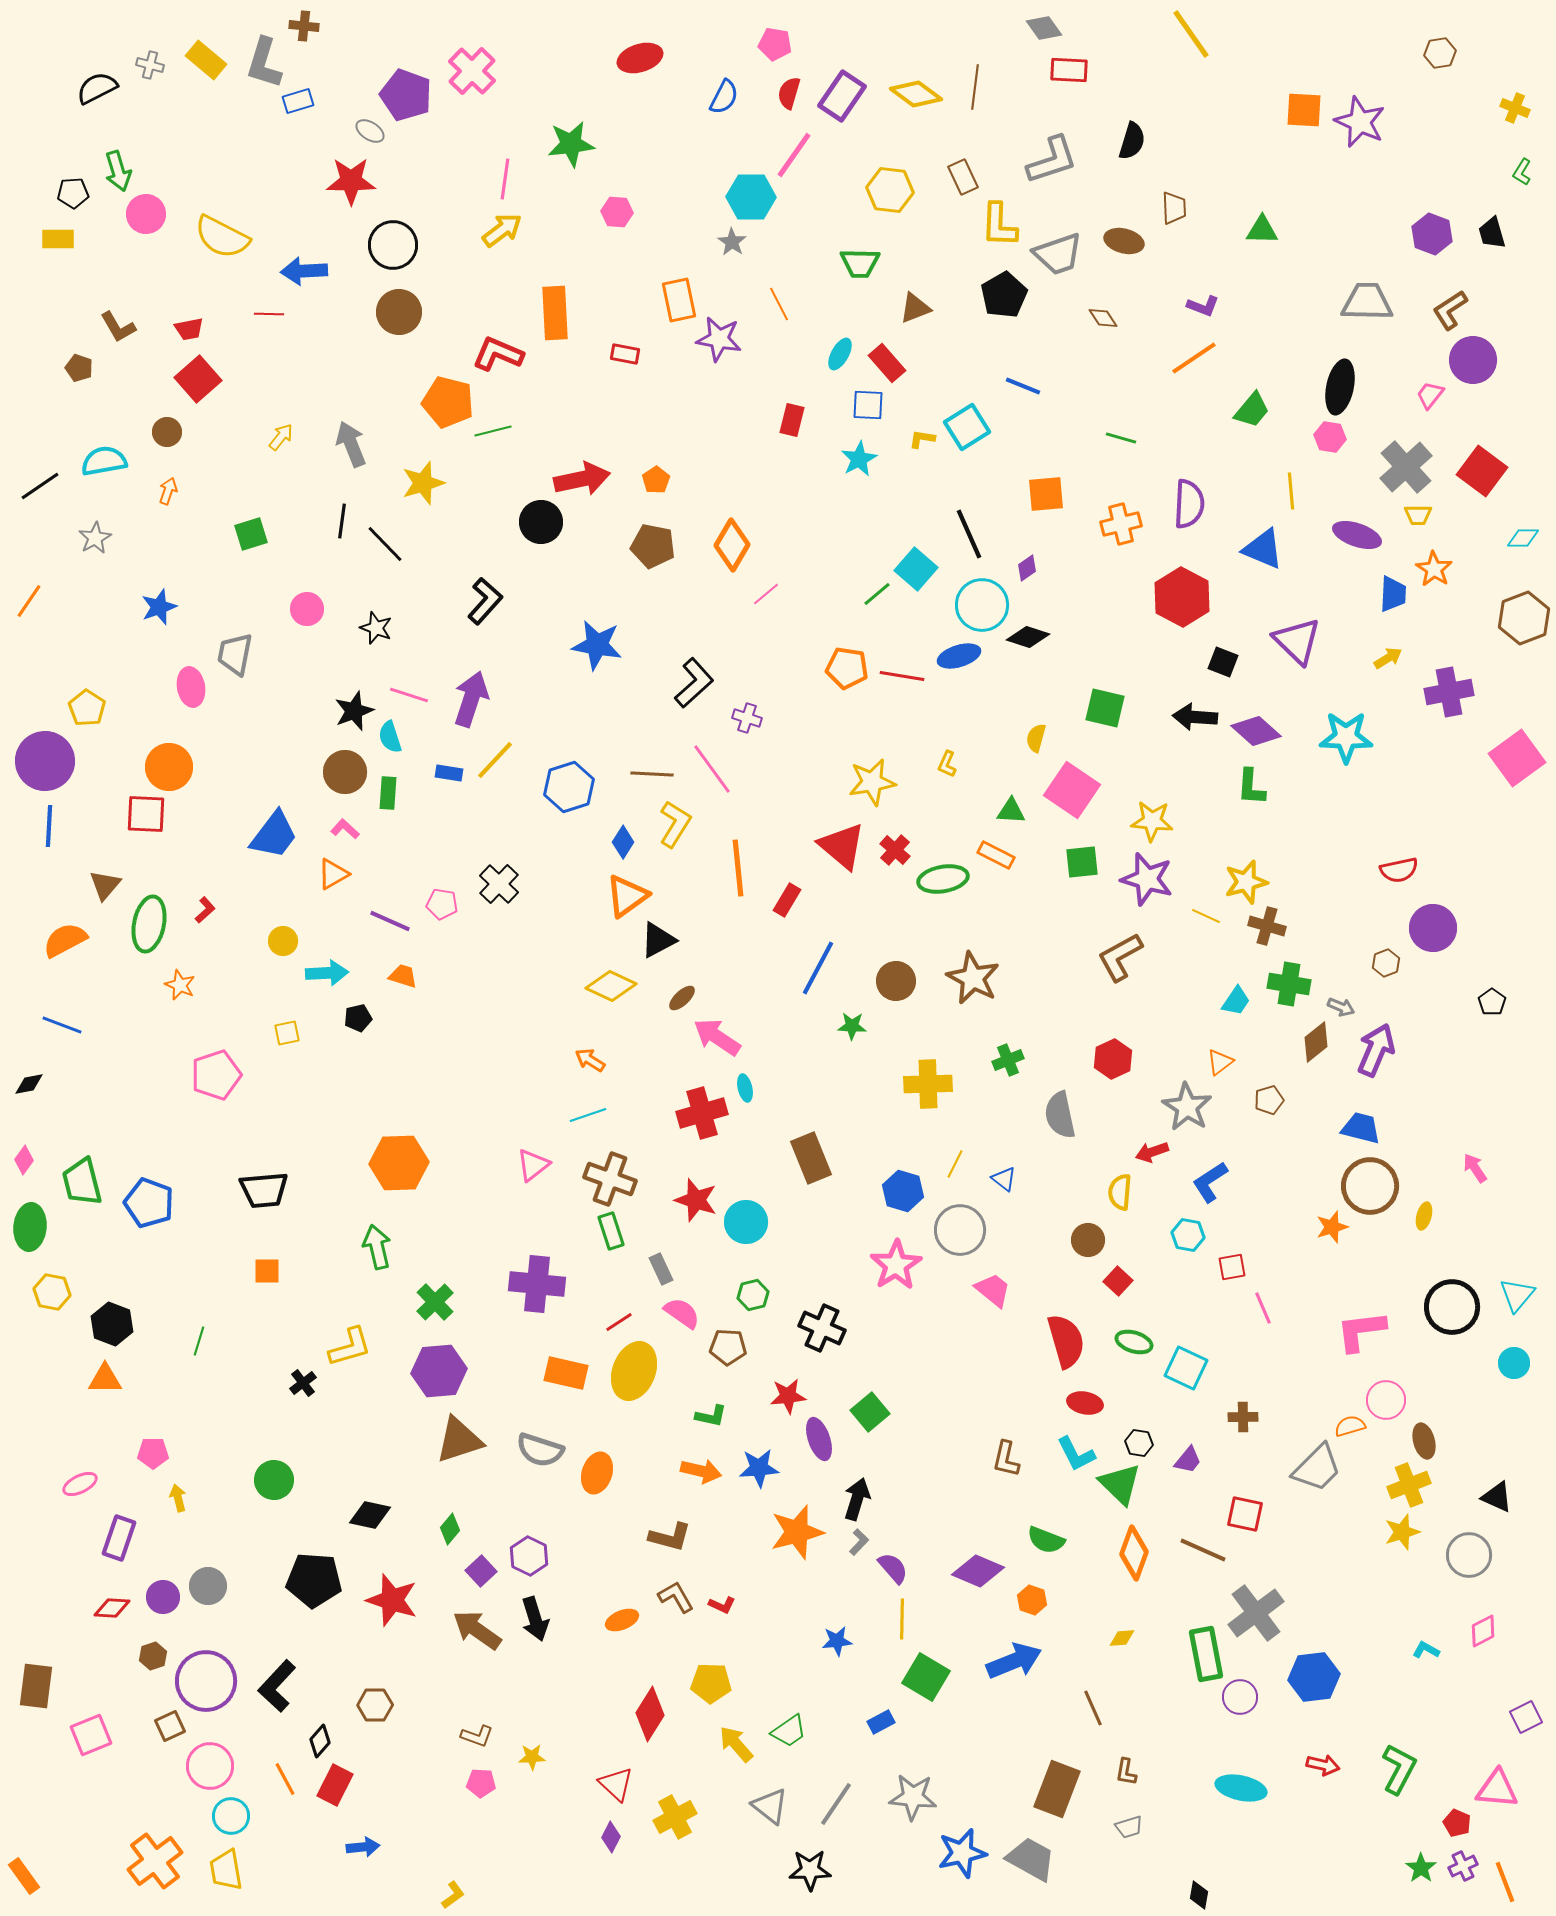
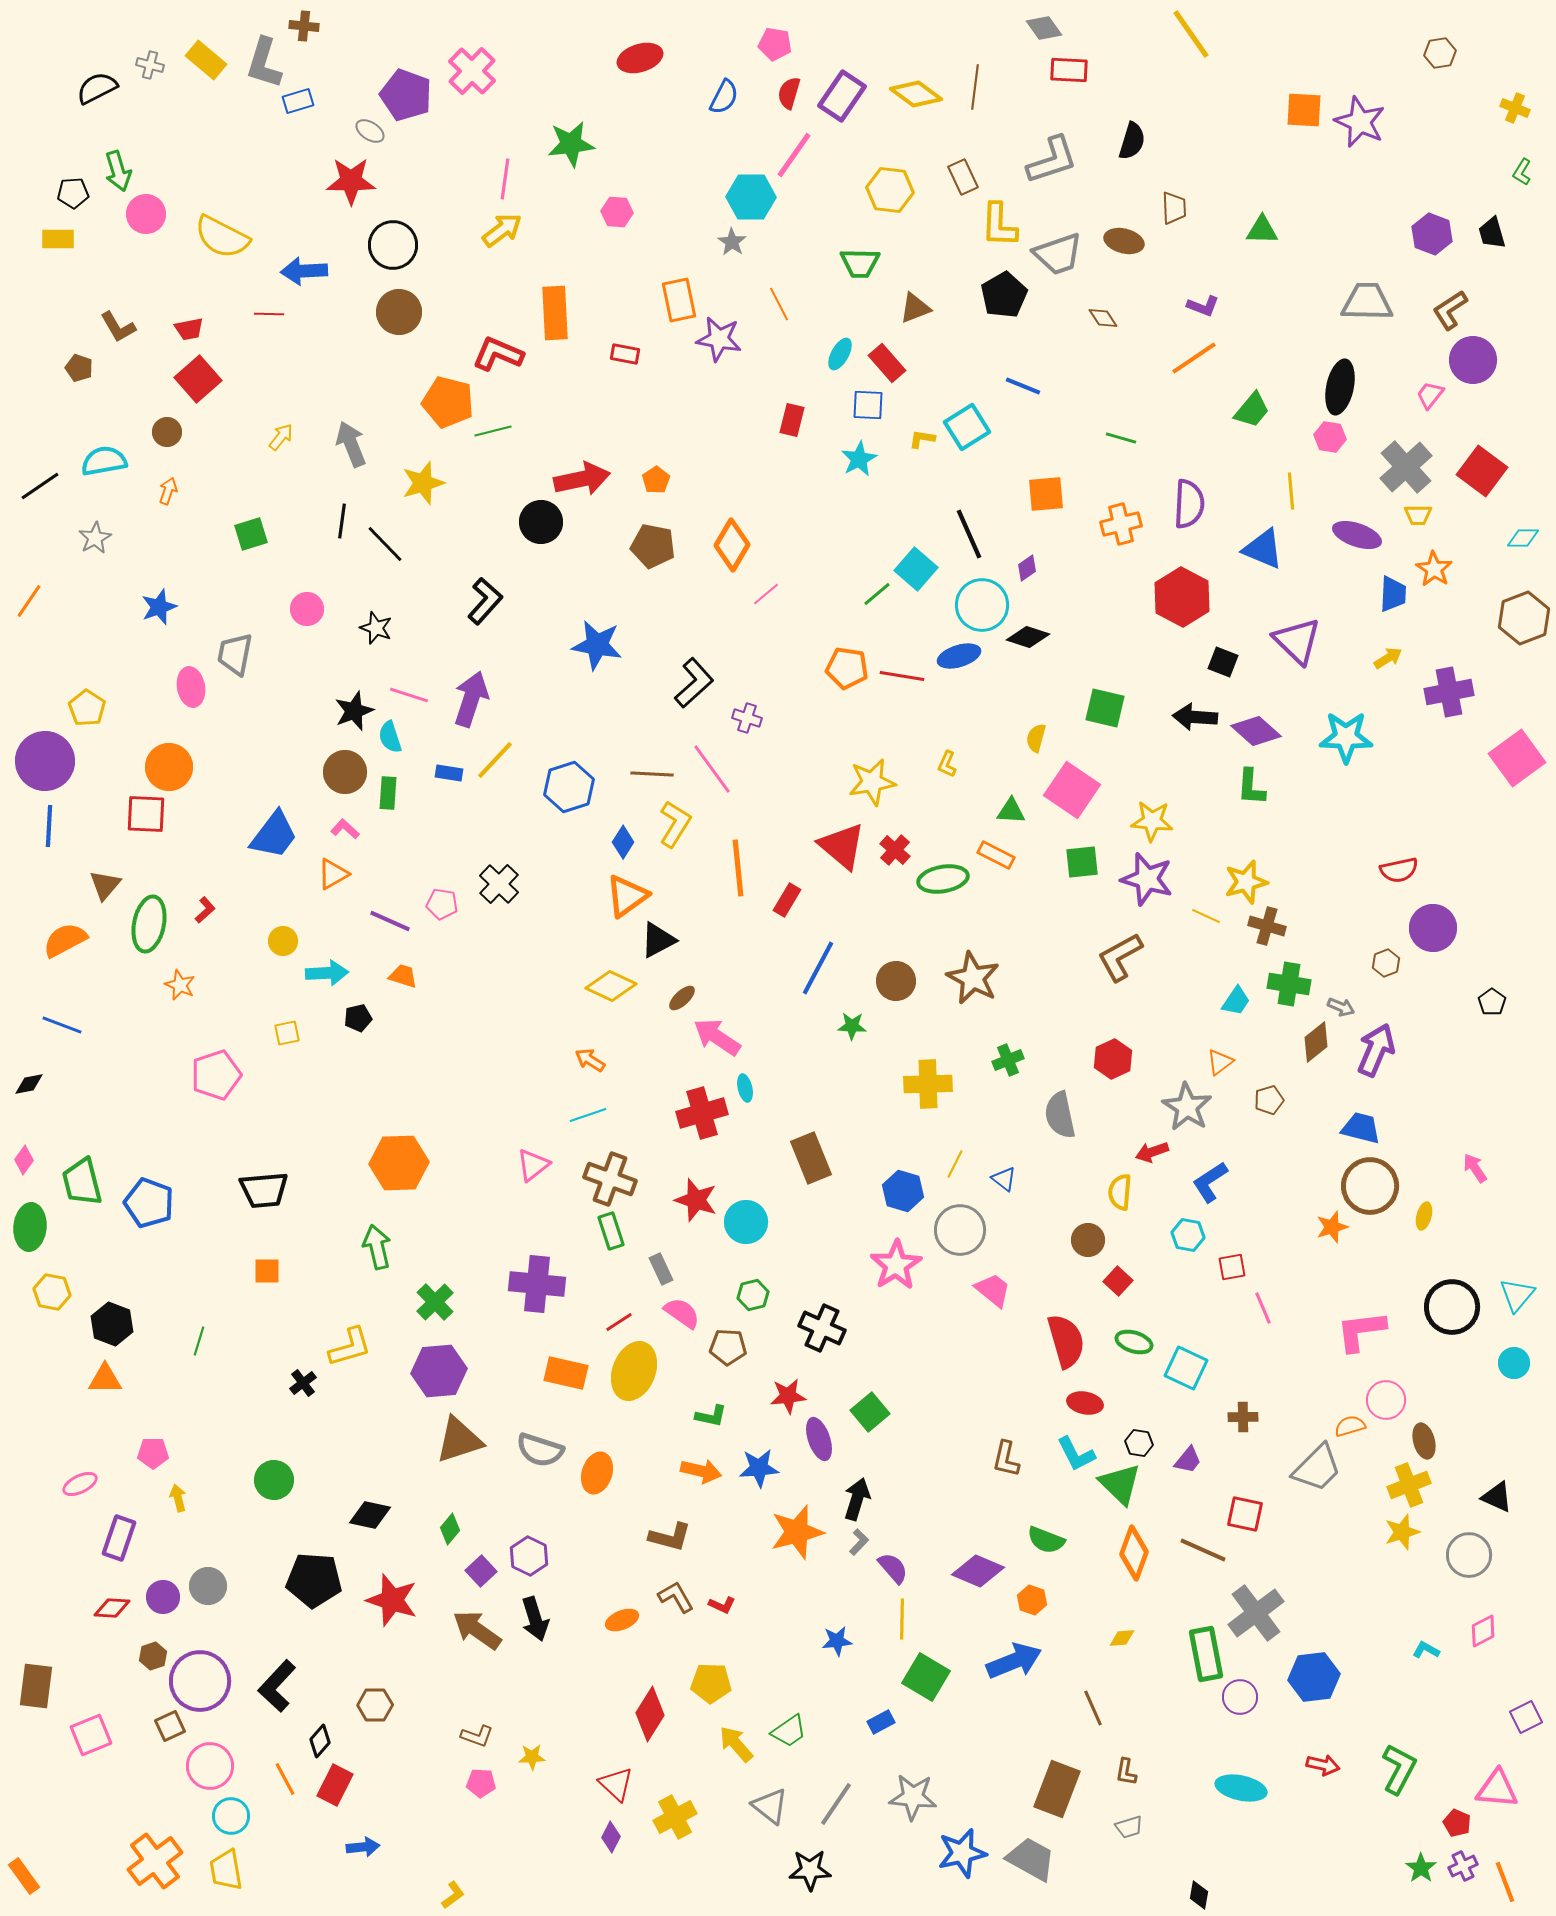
purple circle at (206, 1681): moved 6 px left
